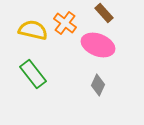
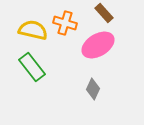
orange cross: rotated 20 degrees counterclockwise
pink ellipse: rotated 52 degrees counterclockwise
green rectangle: moved 1 px left, 7 px up
gray diamond: moved 5 px left, 4 px down
